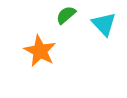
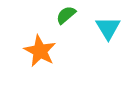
cyan triangle: moved 4 px right, 4 px down; rotated 12 degrees clockwise
